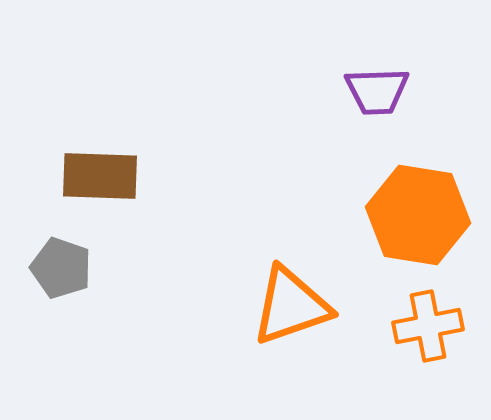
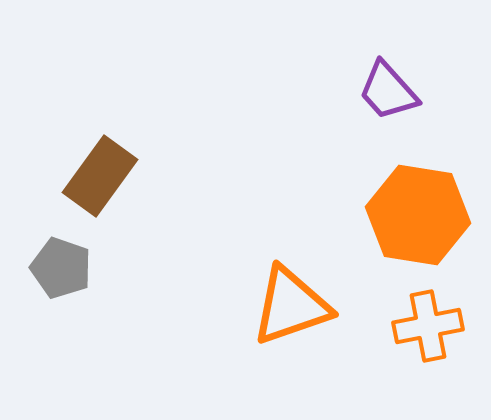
purple trapezoid: moved 11 px right; rotated 50 degrees clockwise
brown rectangle: rotated 56 degrees counterclockwise
